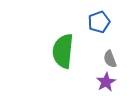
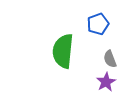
blue pentagon: moved 1 px left, 2 px down
